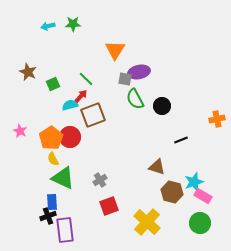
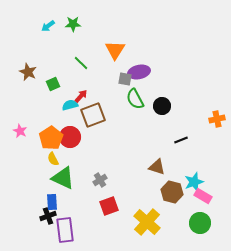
cyan arrow: rotated 24 degrees counterclockwise
green line: moved 5 px left, 16 px up
